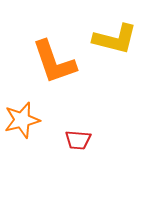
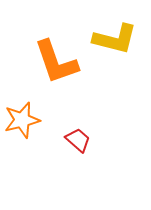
orange L-shape: moved 2 px right
red trapezoid: rotated 144 degrees counterclockwise
